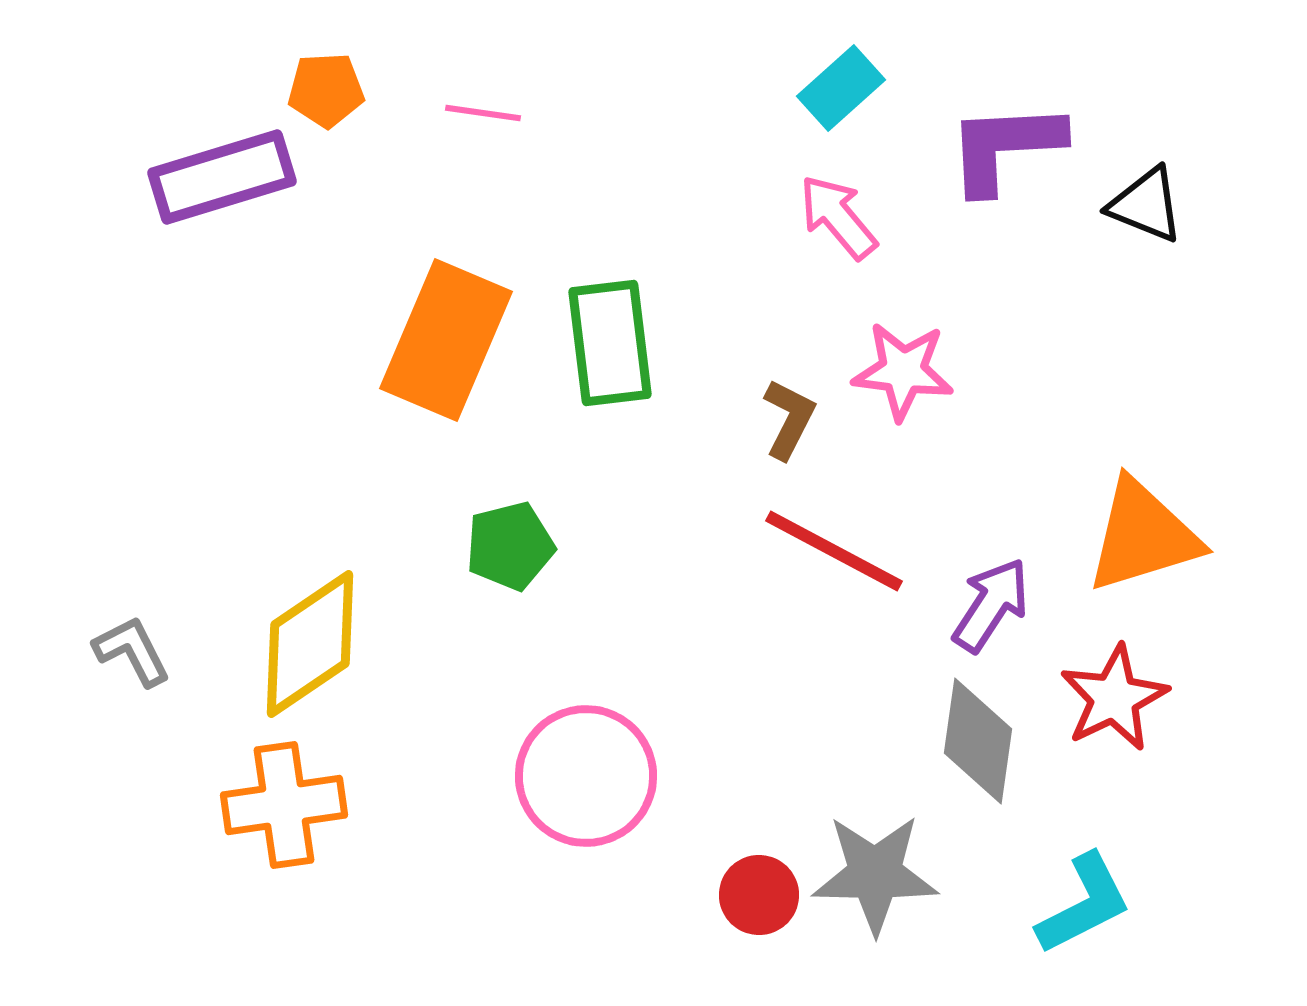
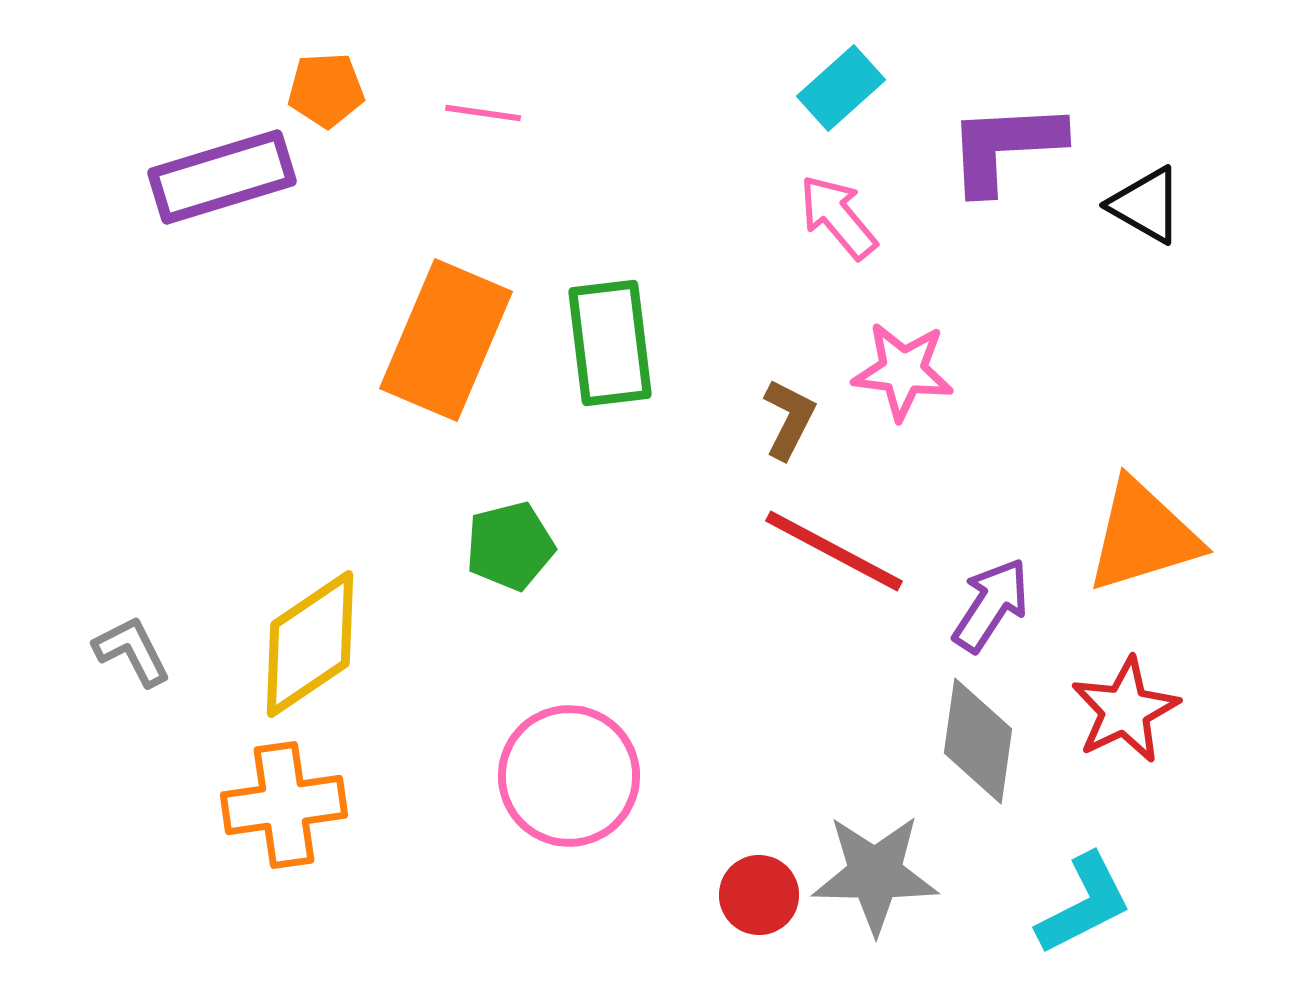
black triangle: rotated 8 degrees clockwise
red star: moved 11 px right, 12 px down
pink circle: moved 17 px left
